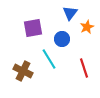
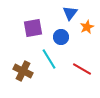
blue circle: moved 1 px left, 2 px up
red line: moved 2 px left, 1 px down; rotated 42 degrees counterclockwise
